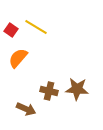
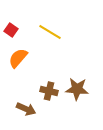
yellow line: moved 14 px right, 5 px down
